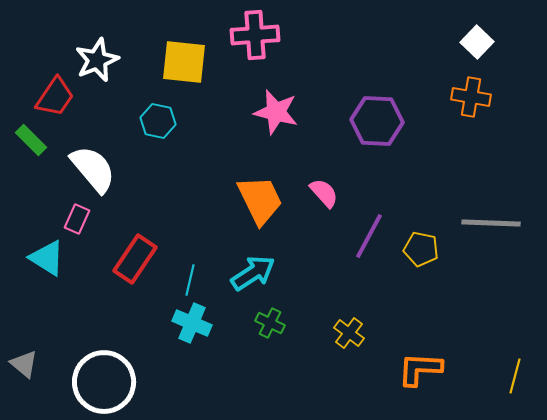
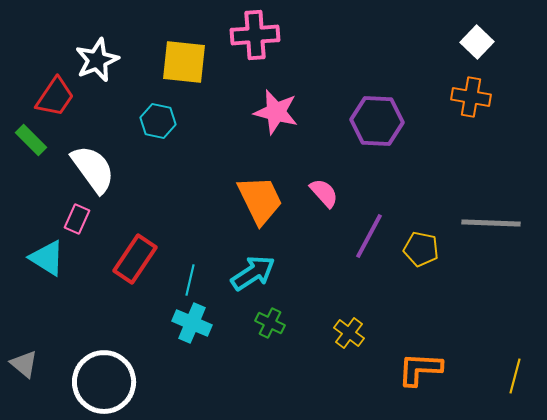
white semicircle: rotated 4 degrees clockwise
